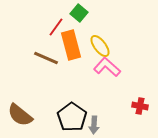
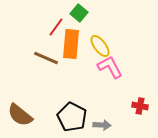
orange rectangle: moved 1 px up; rotated 20 degrees clockwise
pink L-shape: moved 3 px right; rotated 20 degrees clockwise
black pentagon: rotated 8 degrees counterclockwise
gray arrow: moved 8 px right; rotated 90 degrees counterclockwise
